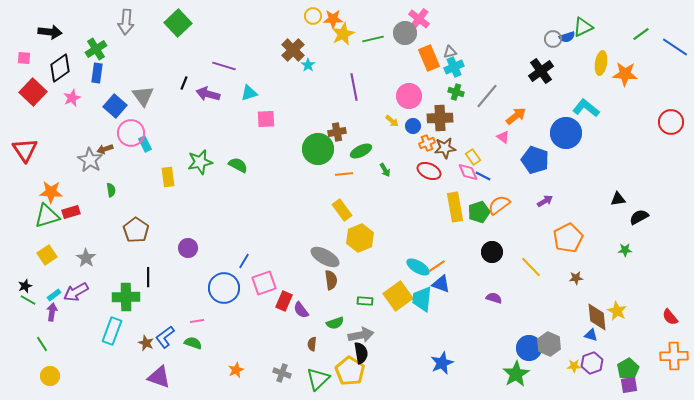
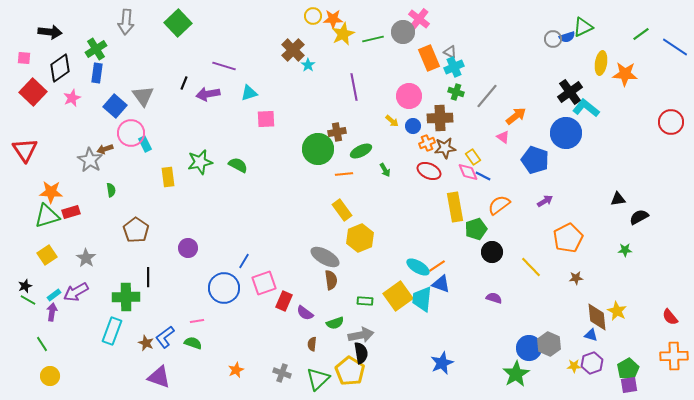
gray circle at (405, 33): moved 2 px left, 1 px up
gray triangle at (450, 52): rotated 40 degrees clockwise
black cross at (541, 71): moved 29 px right, 21 px down
purple arrow at (208, 94): rotated 25 degrees counterclockwise
green pentagon at (479, 212): moved 3 px left, 17 px down
purple semicircle at (301, 310): moved 4 px right, 3 px down; rotated 18 degrees counterclockwise
